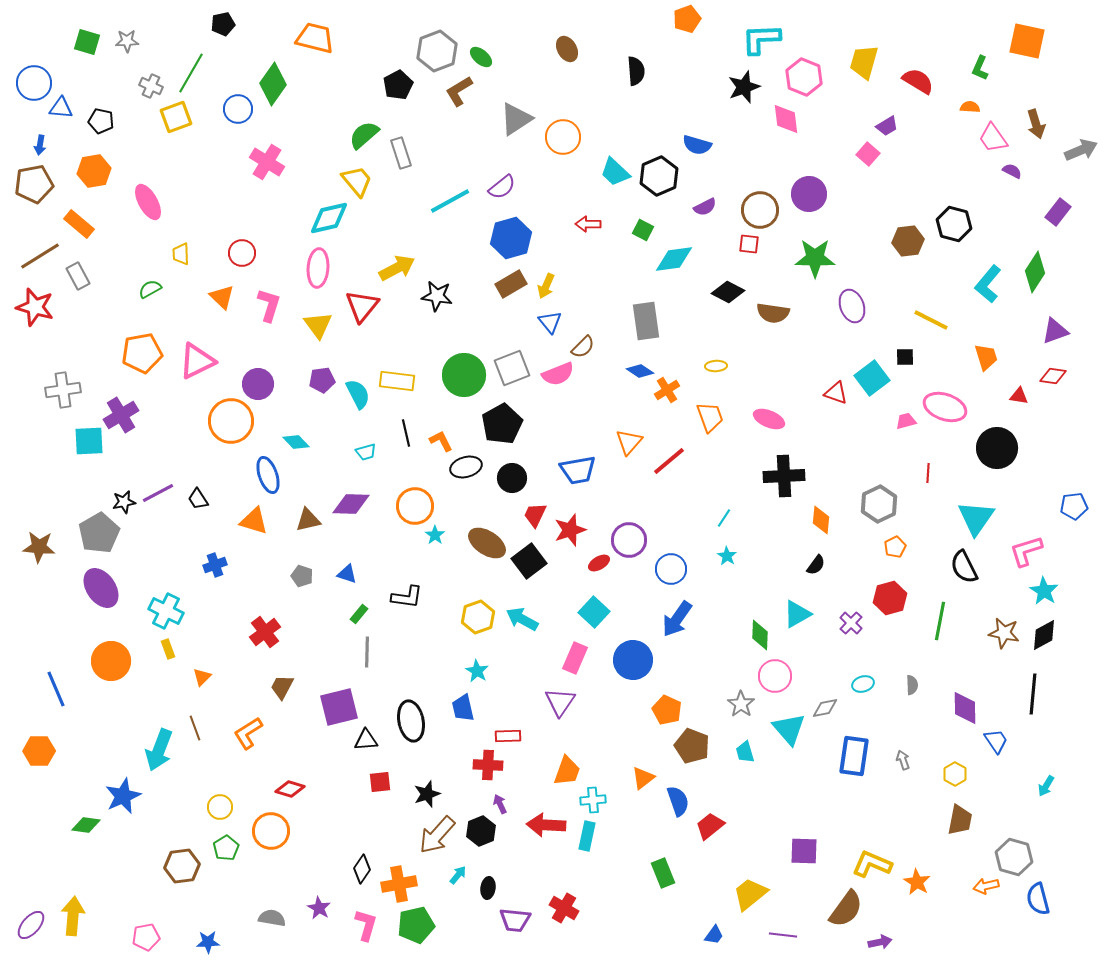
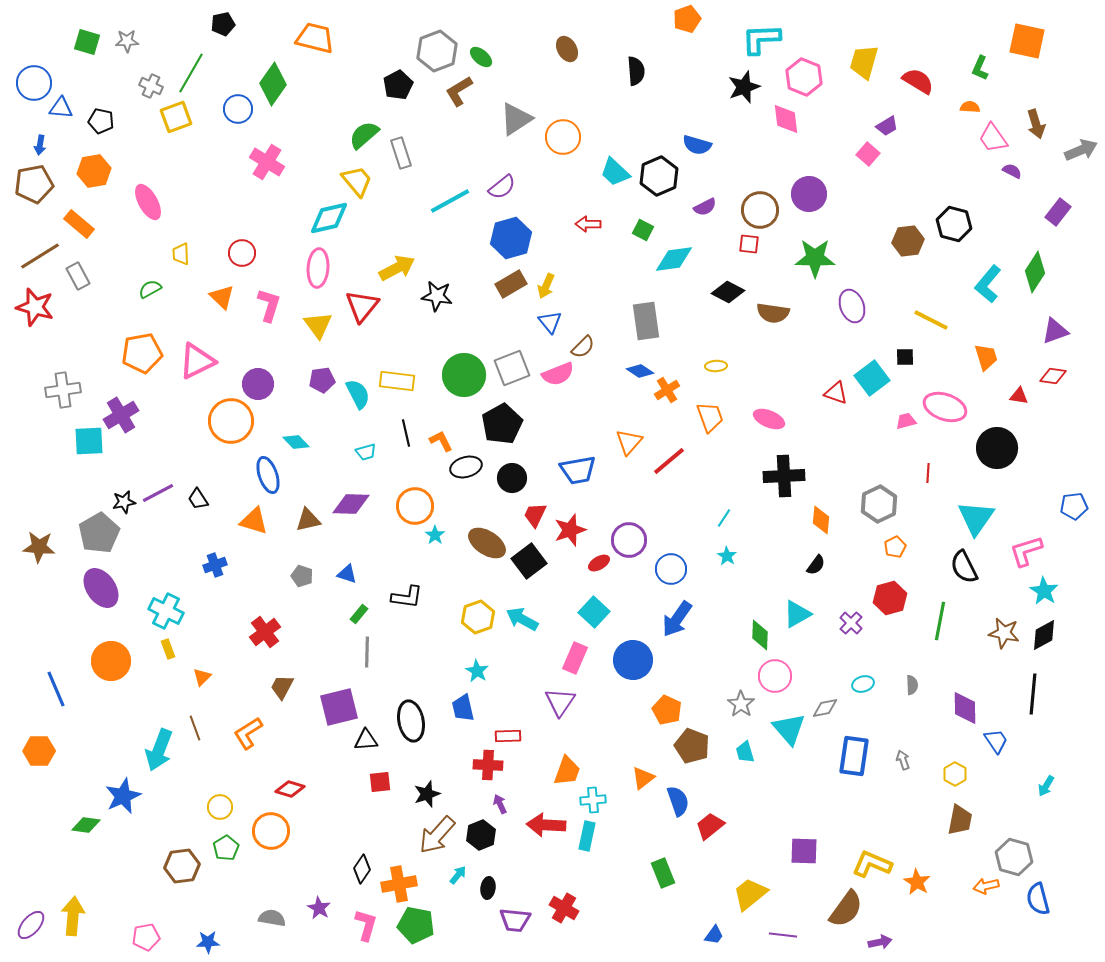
black hexagon at (481, 831): moved 4 px down
green pentagon at (416, 925): rotated 24 degrees clockwise
